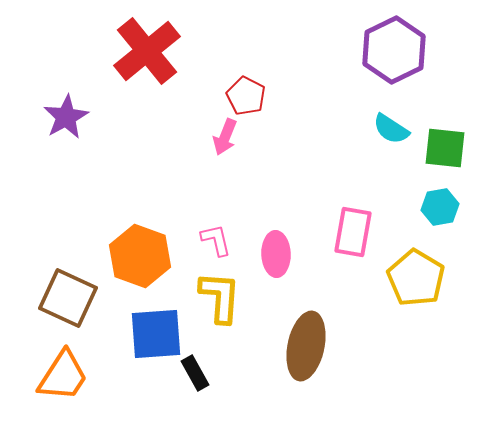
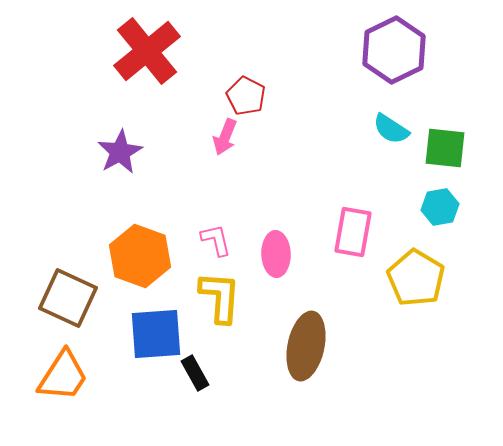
purple star: moved 54 px right, 35 px down
